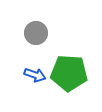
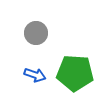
green pentagon: moved 6 px right
